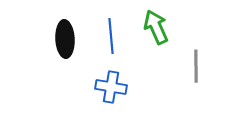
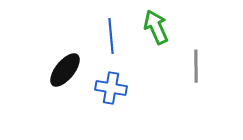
black ellipse: moved 31 px down; rotated 42 degrees clockwise
blue cross: moved 1 px down
